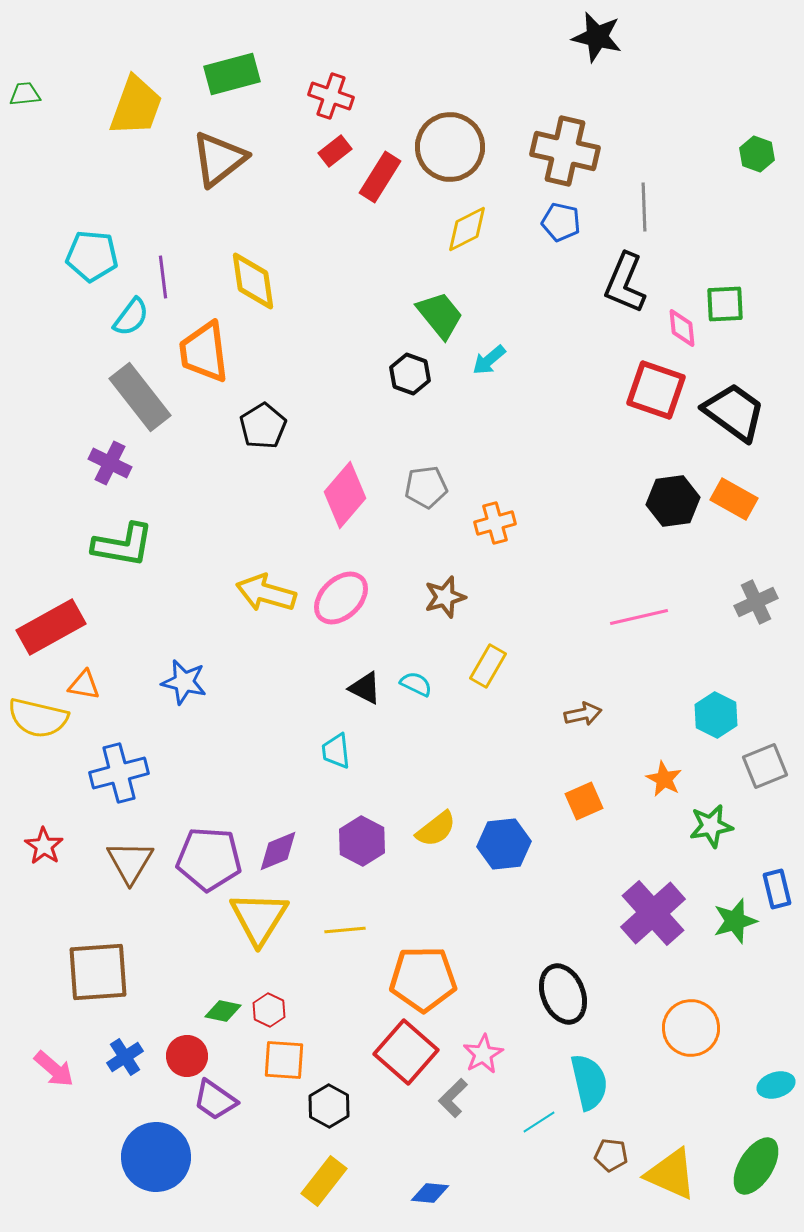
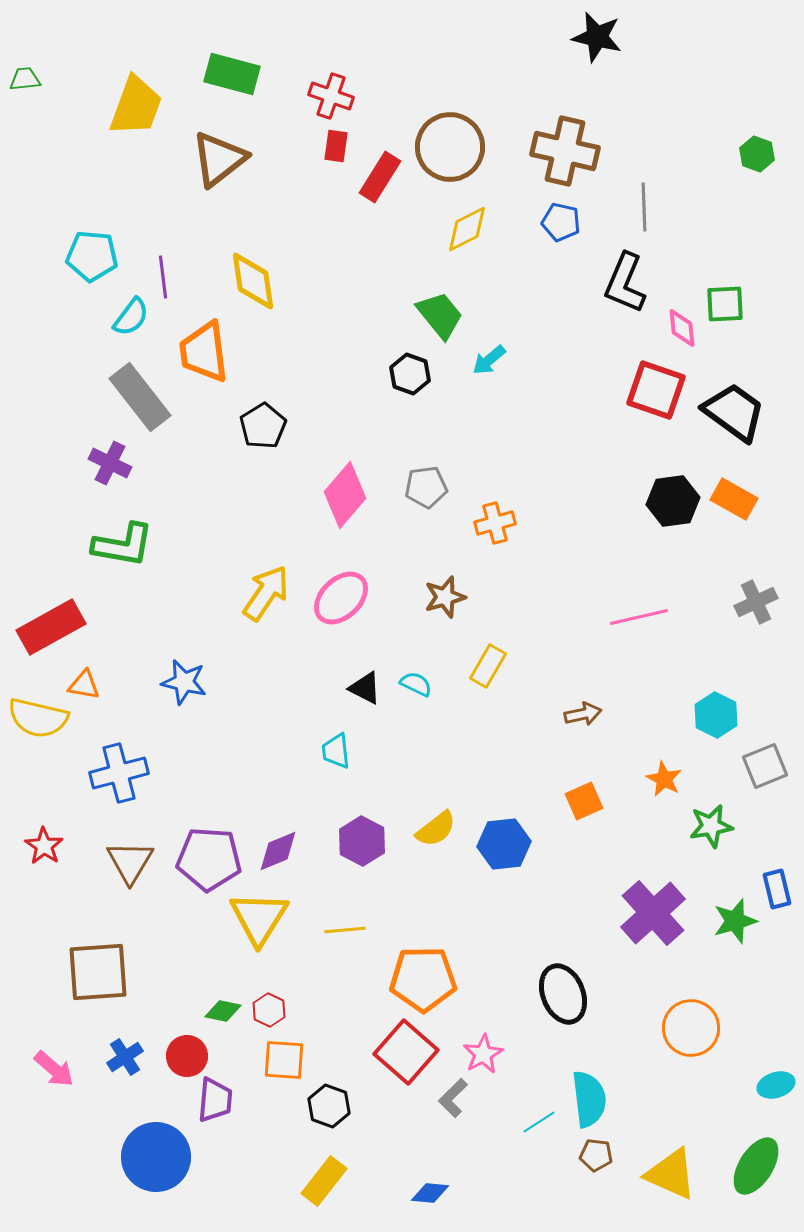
green rectangle at (232, 74): rotated 30 degrees clockwise
green trapezoid at (25, 94): moved 15 px up
red rectangle at (335, 151): moved 1 px right, 5 px up; rotated 44 degrees counterclockwise
yellow arrow at (266, 593): rotated 108 degrees clockwise
cyan semicircle at (589, 1082): moved 17 px down; rotated 6 degrees clockwise
purple trapezoid at (215, 1100): rotated 120 degrees counterclockwise
black hexagon at (329, 1106): rotated 9 degrees counterclockwise
brown pentagon at (611, 1155): moved 15 px left
